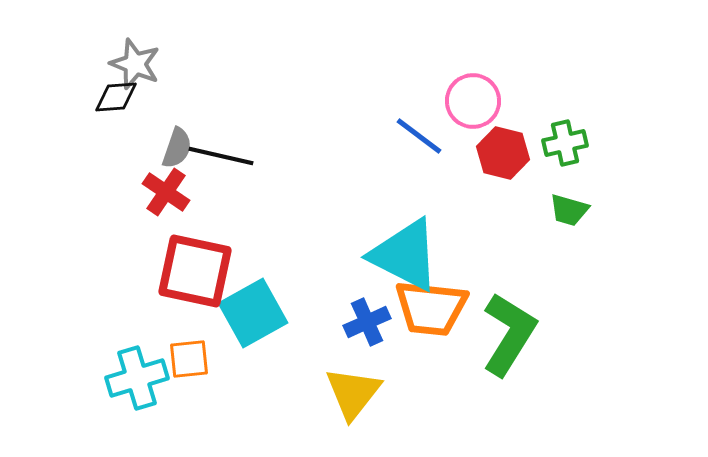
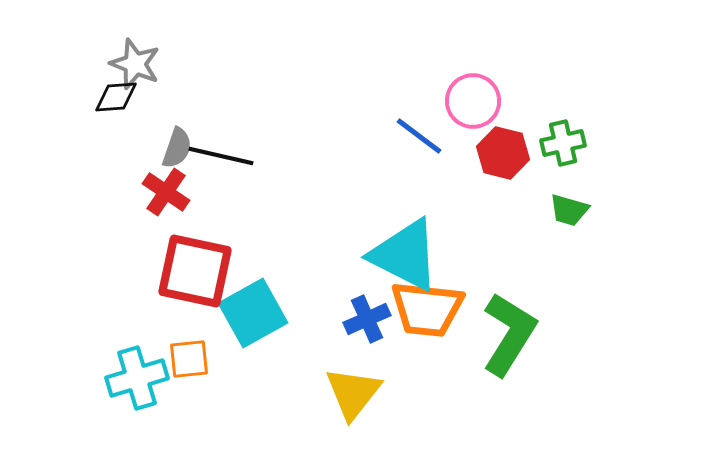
green cross: moved 2 px left
orange trapezoid: moved 4 px left, 1 px down
blue cross: moved 3 px up
